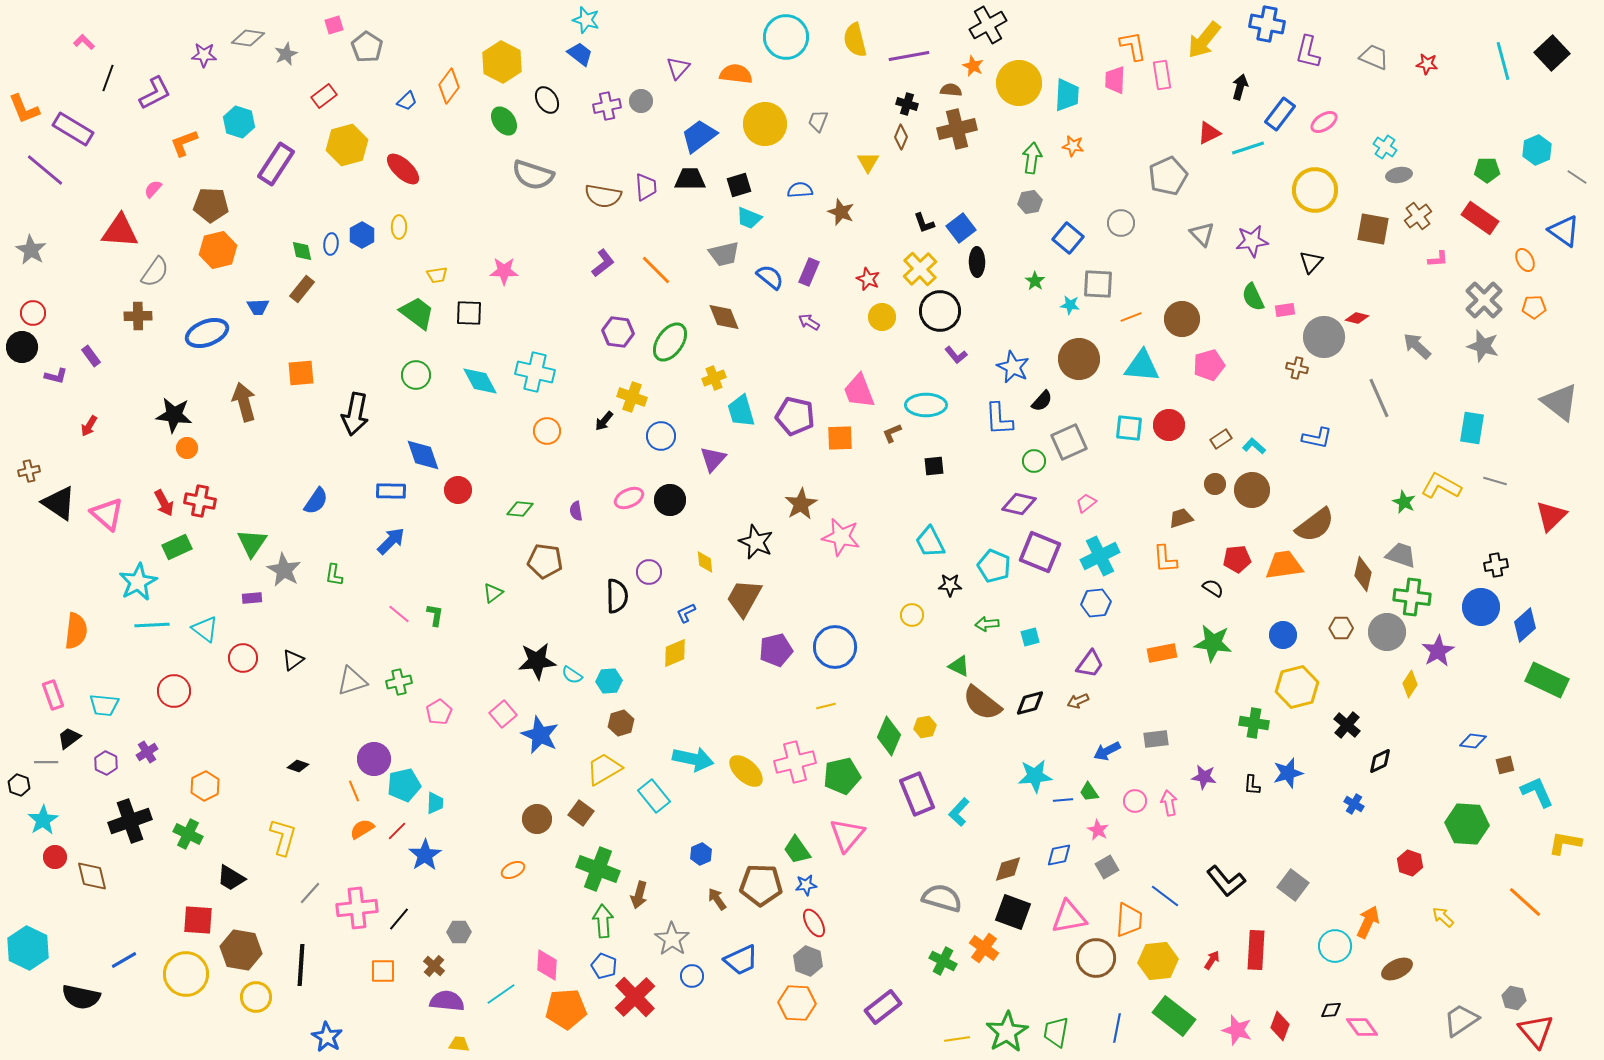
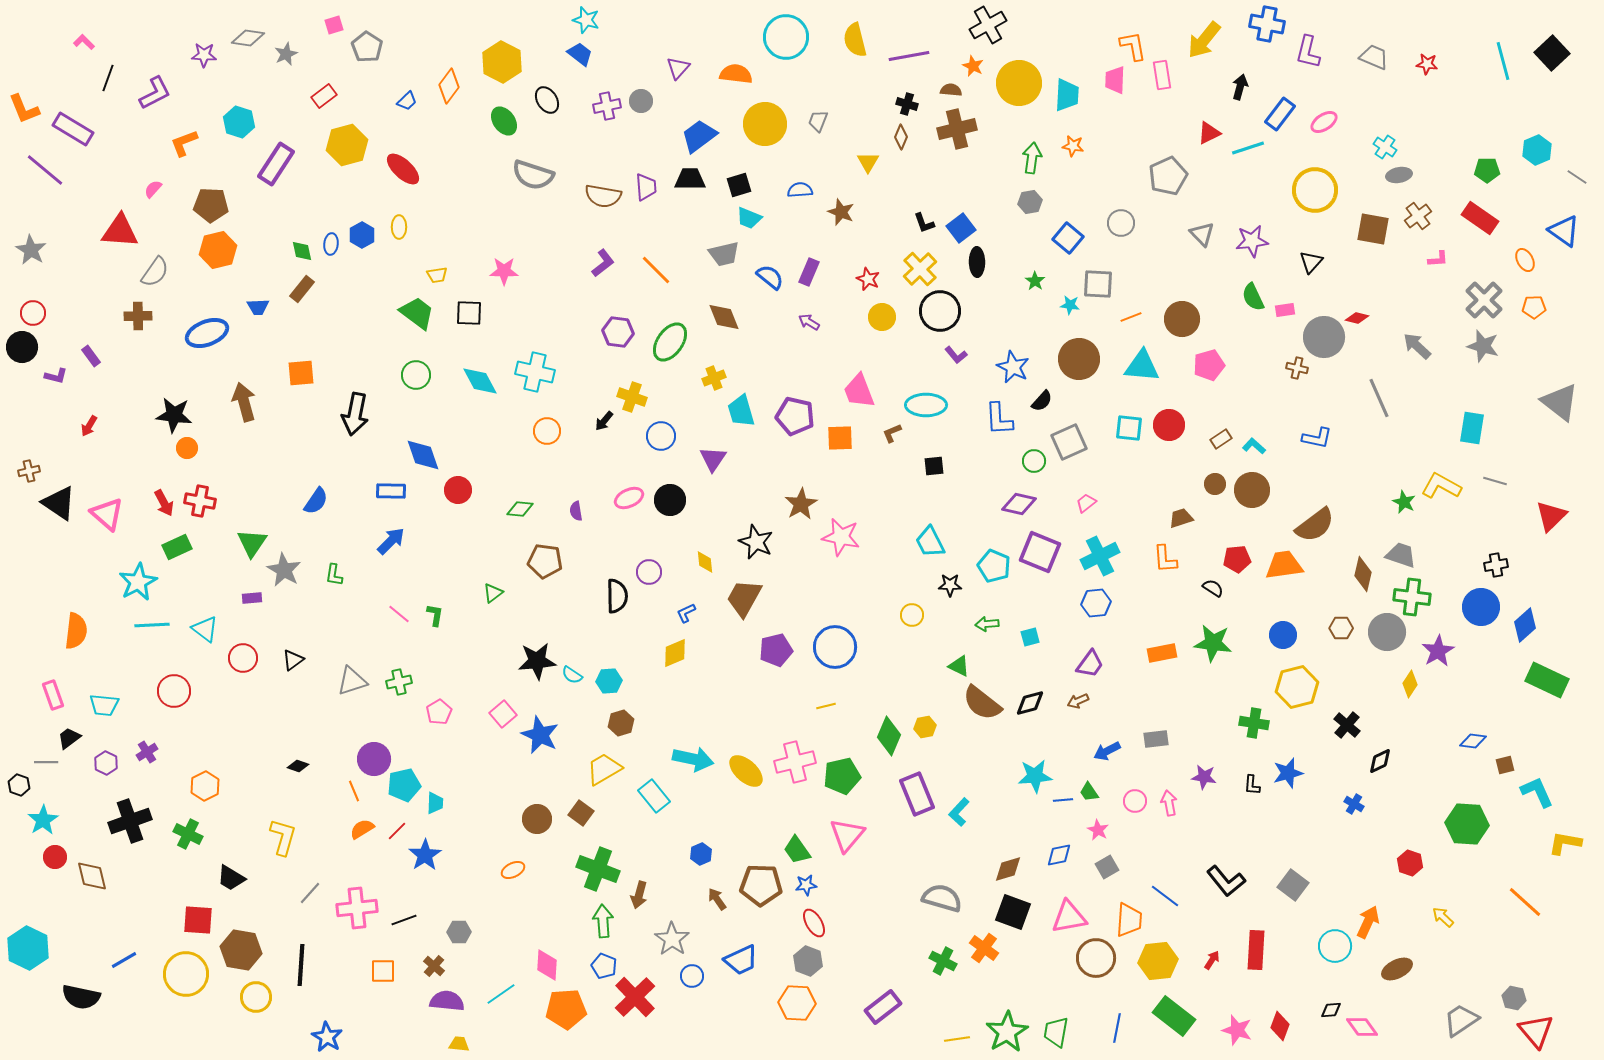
purple triangle at (713, 459): rotated 8 degrees counterclockwise
black line at (399, 919): moved 5 px right, 1 px down; rotated 30 degrees clockwise
